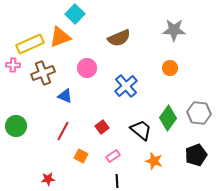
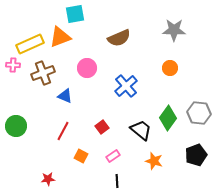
cyan square: rotated 36 degrees clockwise
